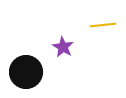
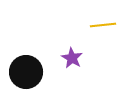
purple star: moved 9 px right, 11 px down
